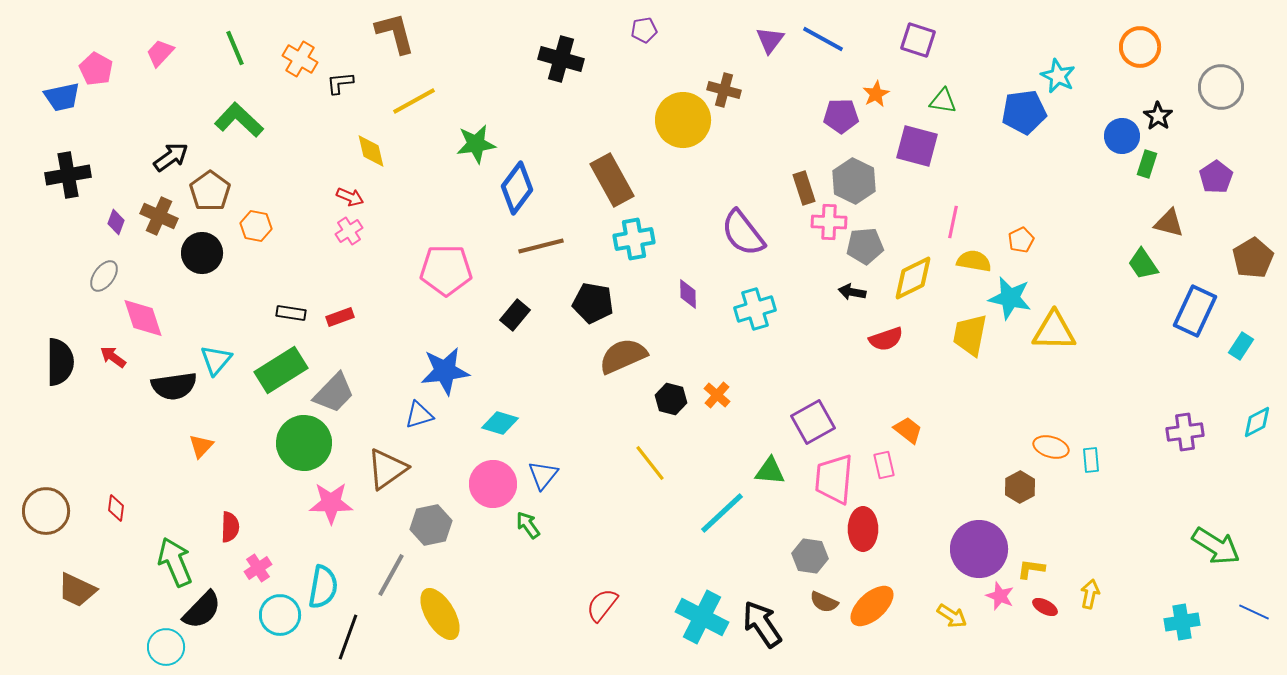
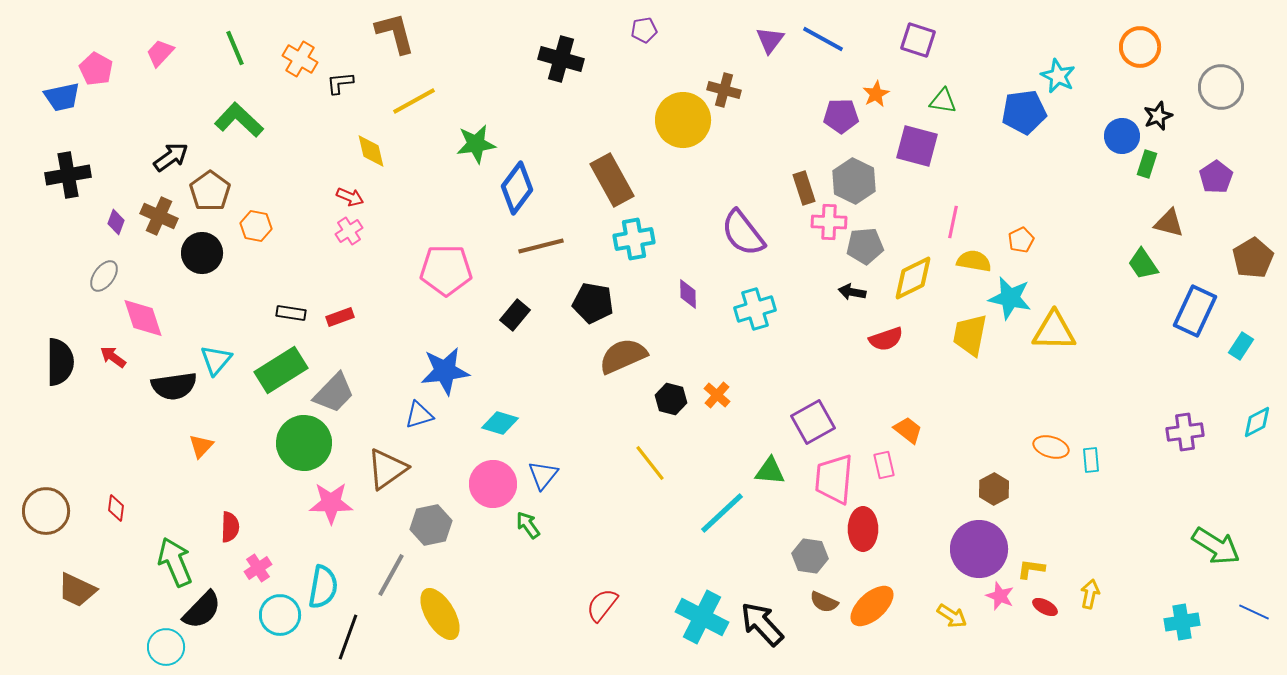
black star at (1158, 116): rotated 16 degrees clockwise
brown hexagon at (1020, 487): moved 26 px left, 2 px down
black arrow at (762, 624): rotated 9 degrees counterclockwise
